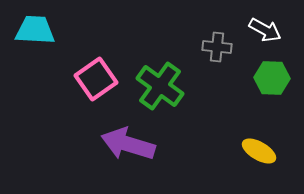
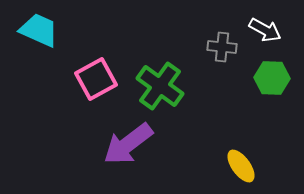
cyan trapezoid: moved 4 px right; rotated 21 degrees clockwise
gray cross: moved 5 px right
pink square: rotated 6 degrees clockwise
purple arrow: rotated 54 degrees counterclockwise
yellow ellipse: moved 18 px left, 15 px down; rotated 24 degrees clockwise
